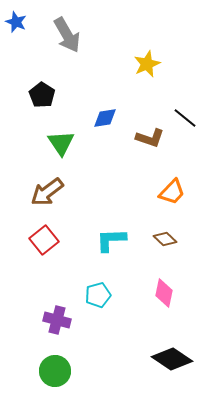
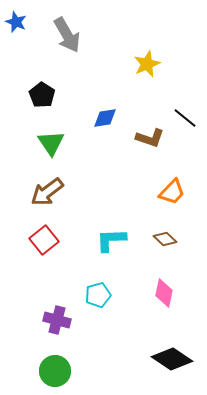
green triangle: moved 10 px left
